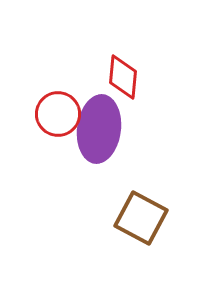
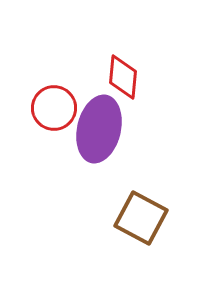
red circle: moved 4 px left, 6 px up
purple ellipse: rotated 6 degrees clockwise
